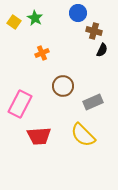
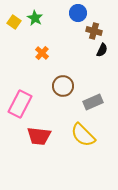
orange cross: rotated 24 degrees counterclockwise
red trapezoid: rotated 10 degrees clockwise
